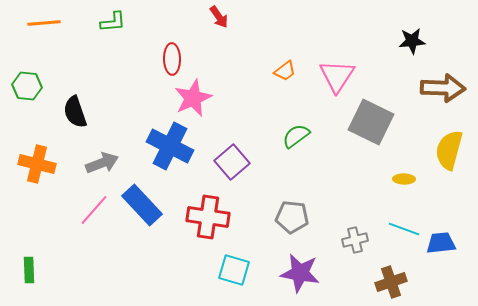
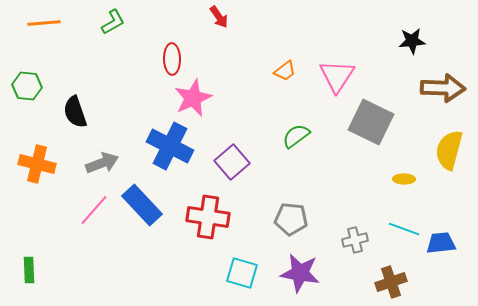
green L-shape: rotated 24 degrees counterclockwise
gray pentagon: moved 1 px left, 2 px down
cyan square: moved 8 px right, 3 px down
